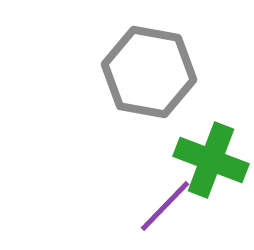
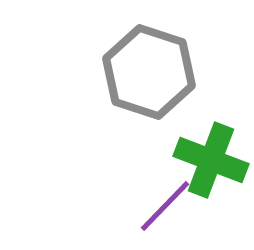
gray hexagon: rotated 8 degrees clockwise
